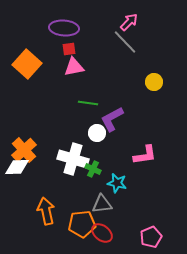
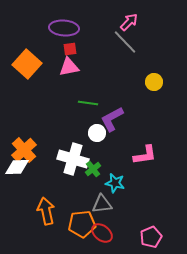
red square: moved 1 px right
pink triangle: moved 5 px left
green cross: rotated 28 degrees clockwise
cyan star: moved 2 px left
